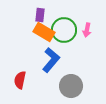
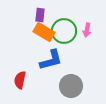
green circle: moved 1 px down
blue L-shape: rotated 35 degrees clockwise
